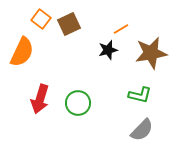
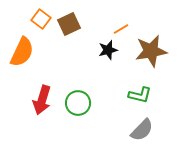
brown star: moved 2 px up
red arrow: moved 2 px right, 1 px down
